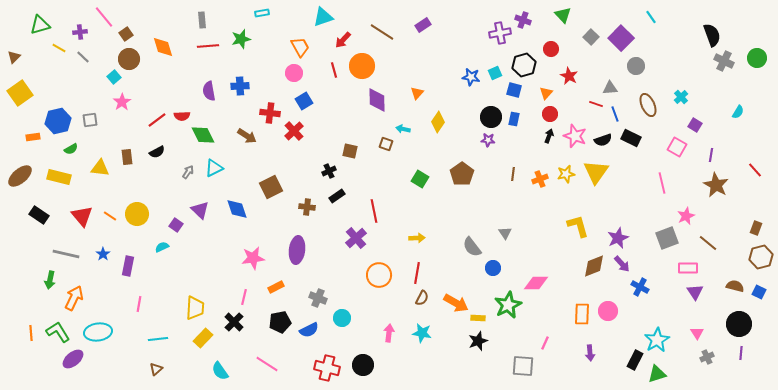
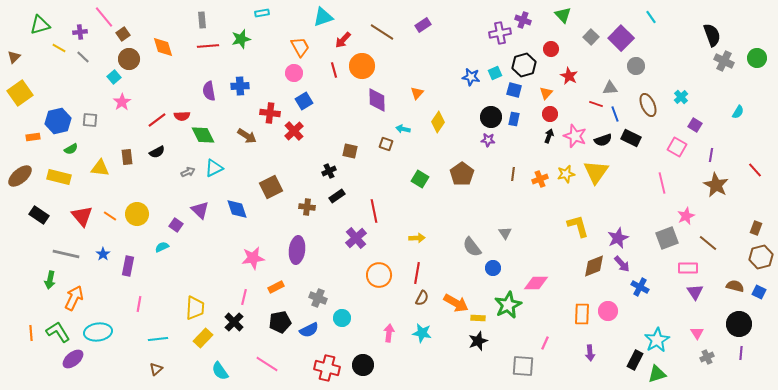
brown square at (126, 34): moved 3 px left
gray square at (90, 120): rotated 14 degrees clockwise
gray arrow at (188, 172): rotated 32 degrees clockwise
